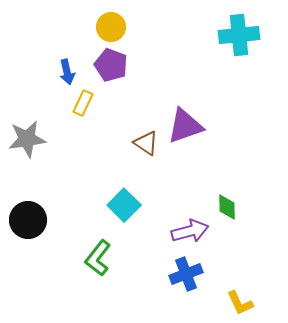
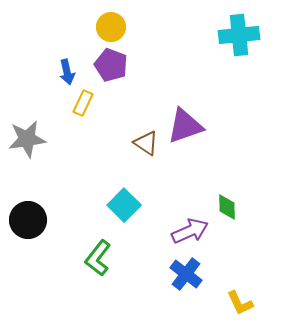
purple arrow: rotated 9 degrees counterclockwise
blue cross: rotated 32 degrees counterclockwise
